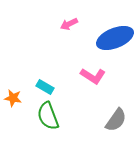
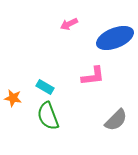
pink L-shape: rotated 40 degrees counterclockwise
gray semicircle: rotated 10 degrees clockwise
